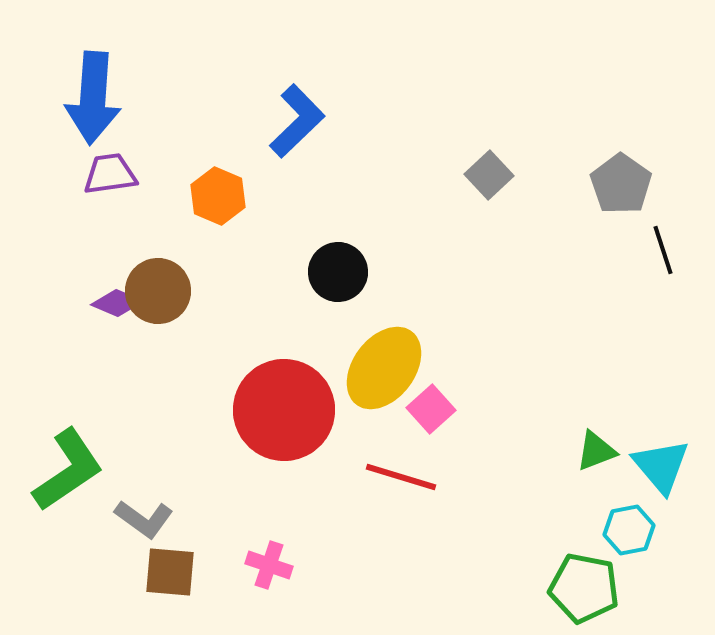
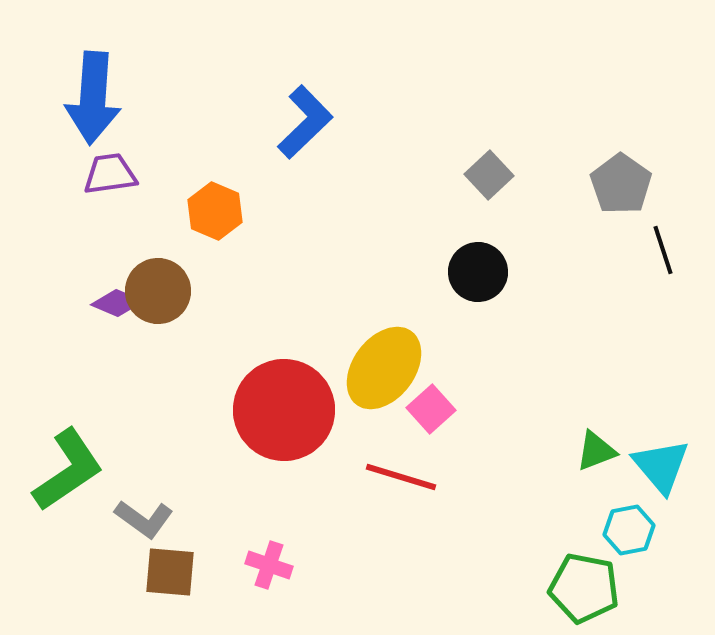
blue L-shape: moved 8 px right, 1 px down
orange hexagon: moved 3 px left, 15 px down
black circle: moved 140 px right
